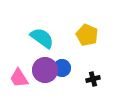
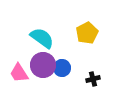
yellow pentagon: moved 2 px up; rotated 20 degrees clockwise
purple circle: moved 2 px left, 5 px up
pink trapezoid: moved 5 px up
